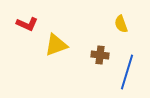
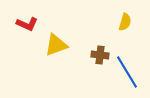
yellow semicircle: moved 4 px right, 2 px up; rotated 144 degrees counterclockwise
blue line: rotated 48 degrees counterclockwise
